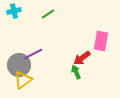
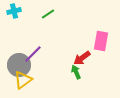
purple line: rotated 18 degrees counterclockwise
